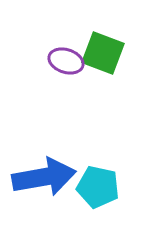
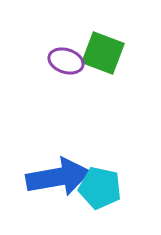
blue arrow: moved 14 px right
cyan pentagon: moved 2 px right, 1 px down
